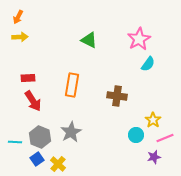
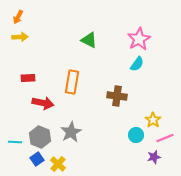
cyan semicircle: moved 11 px left
orange rectangle: moved 3 px up
red arrow: moved 10 px right, 2 px down; rotated 45 degrees counterclockwise
